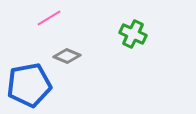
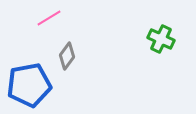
green cross: moved 28 px right, 5 px down
gray diamond: rotated 76 degrees counterclockwise
